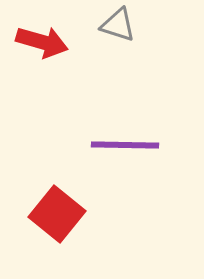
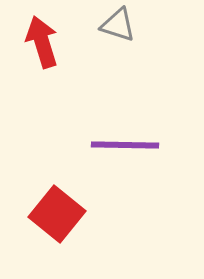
red arrow: rotated 123 degrees counterclockwise
